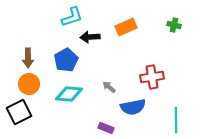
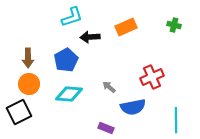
red cross: rotated 15 degrees counterclockwise
